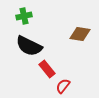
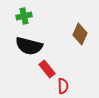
brown diamond: rotated 75 degrees counterclockwise
black semicircle: rotated 12 degrees counterclockwise
red semicircle: rotated 140 degrees clockwise
